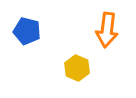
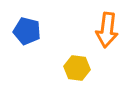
yellow hexagon: rotated 15 degrees counterclockwise
